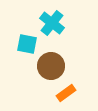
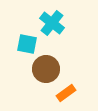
brown circle: moved 5 px left, 3 px down
